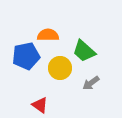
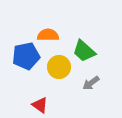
yellow circle: moved 1 px left, 1 px up
